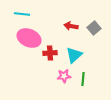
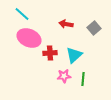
cyan line: rotated 35 degrees clockwise
red arrow: moved 5 px left, 2 px up
